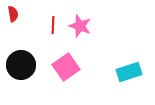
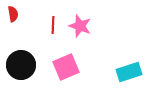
pink square: rotated 12 degrees clockwise
